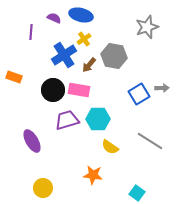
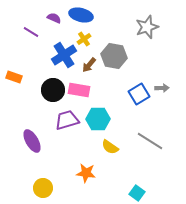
purple line: rotated 63 degrees counterclockwise
orange star: moved 7 px left, 2 px up
